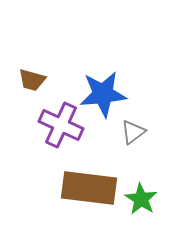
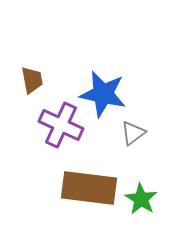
brown trapezoid: rotated 116 degrees counterclockwise
blue star: rotated 18 degrees clockwise
gray triangle: moved 1 px down
